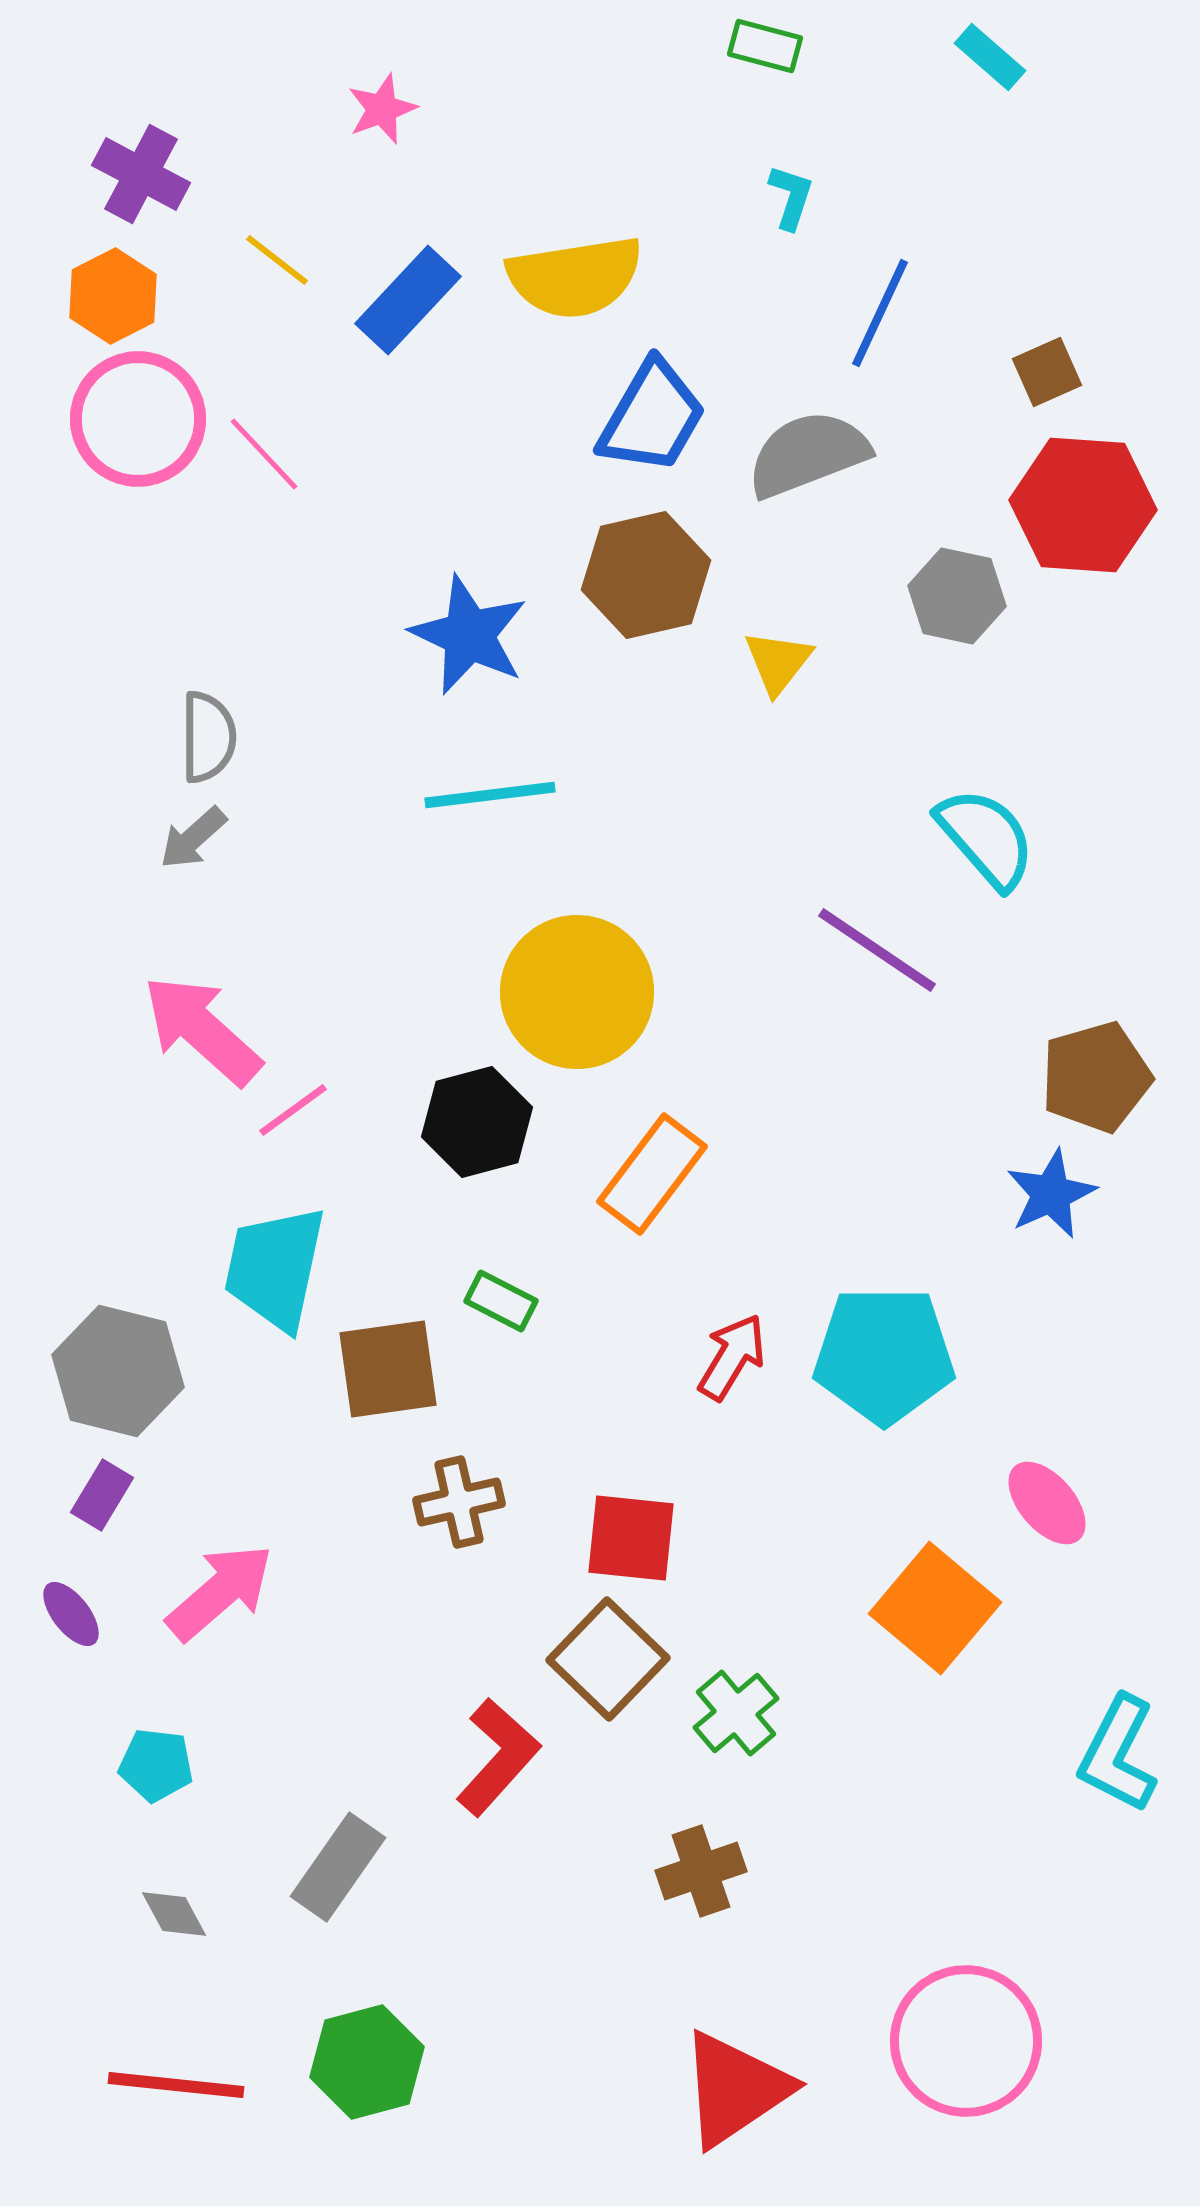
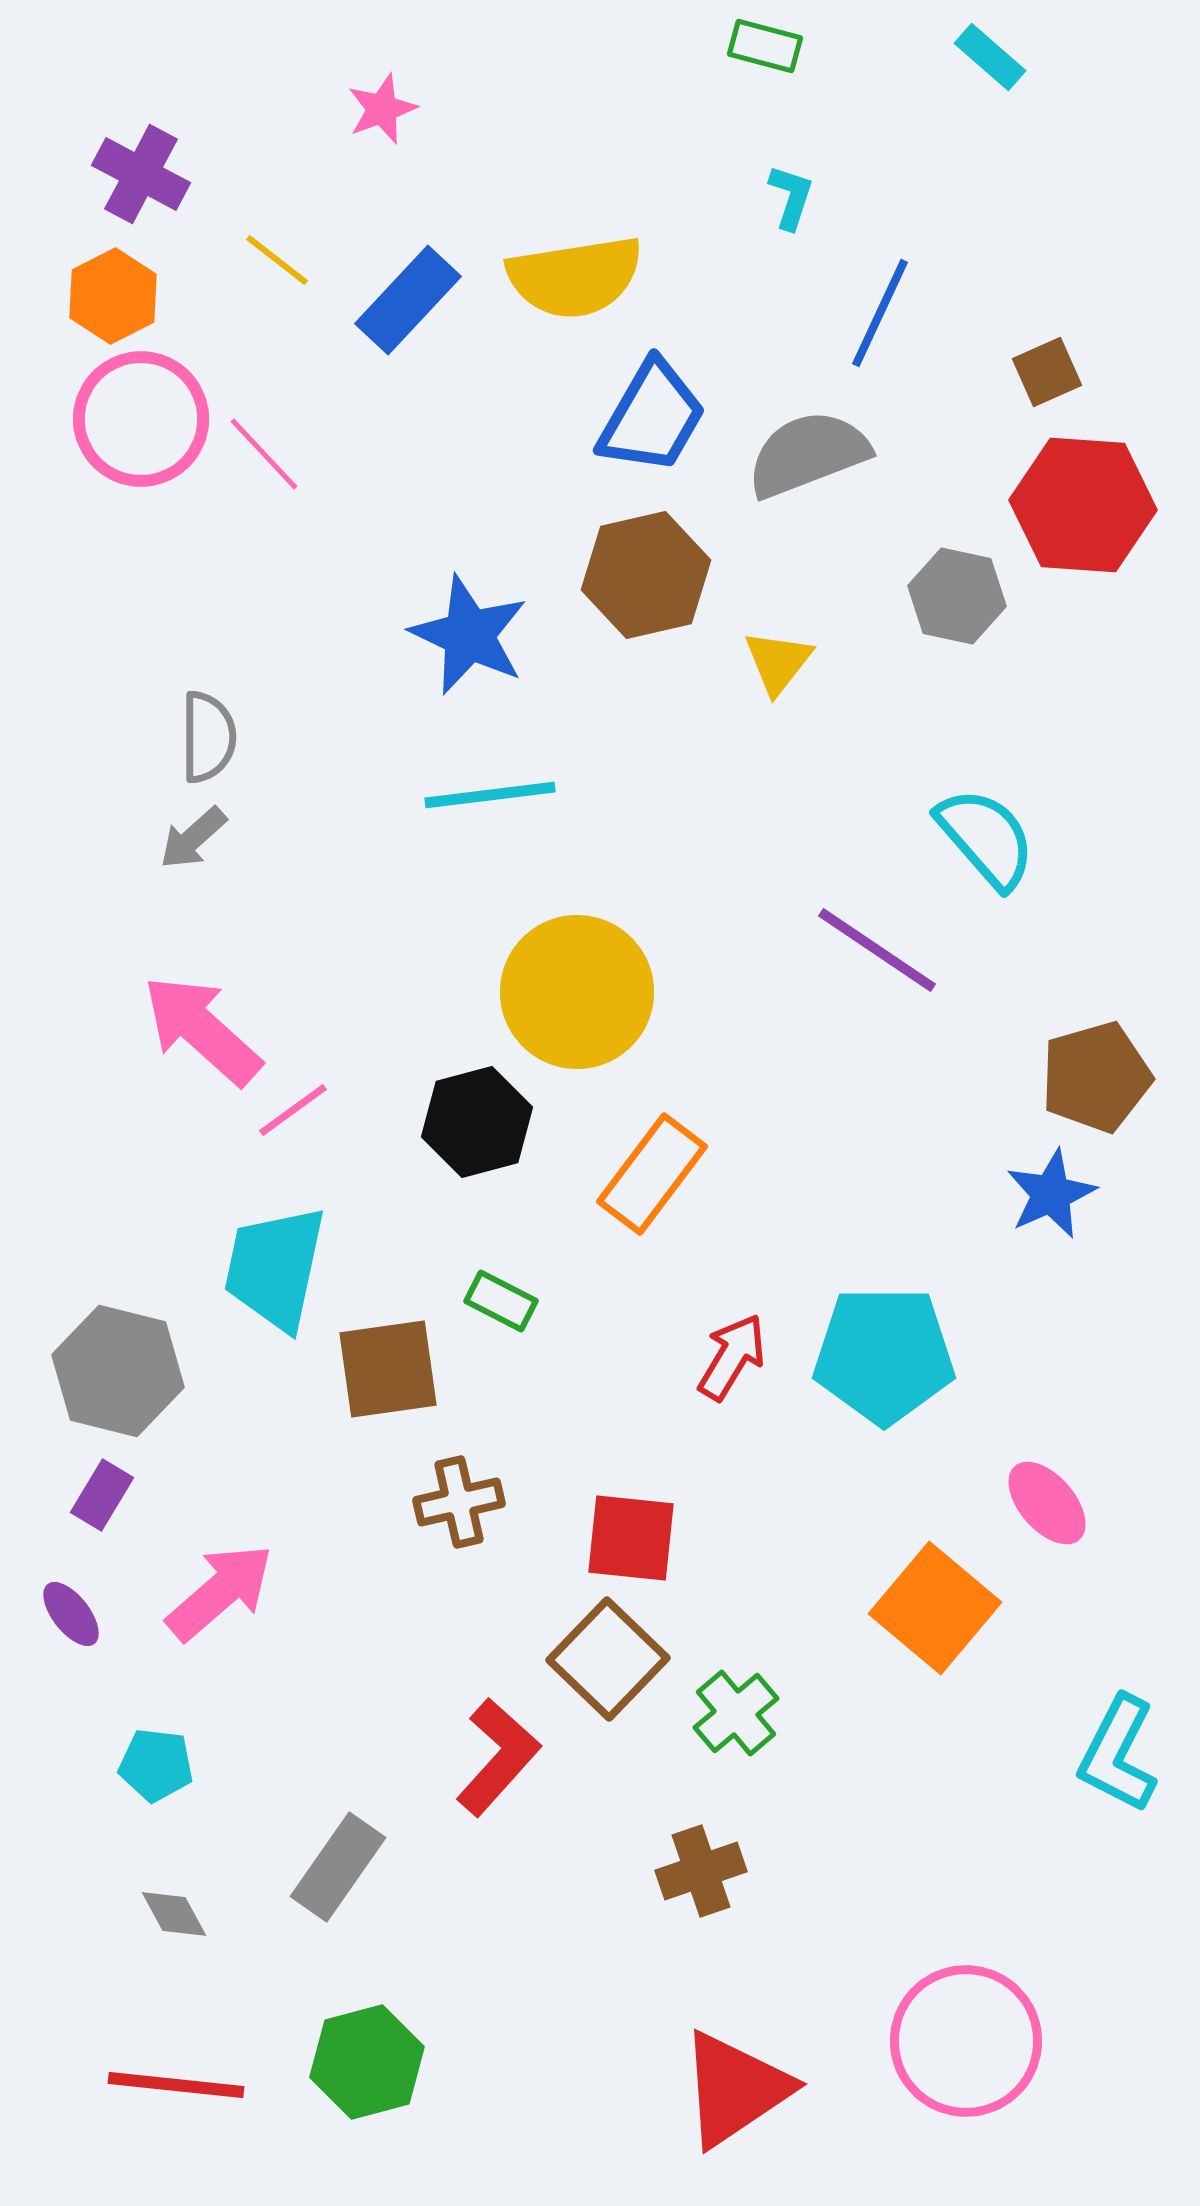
pink circle at (138, 419): moved 3 px right
